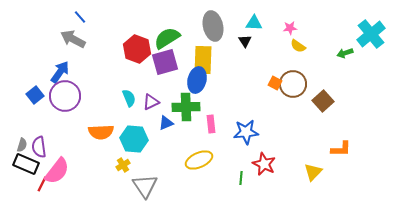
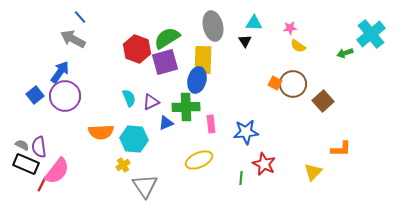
gray semicircle: rotated 80 degrees counterclockwise
